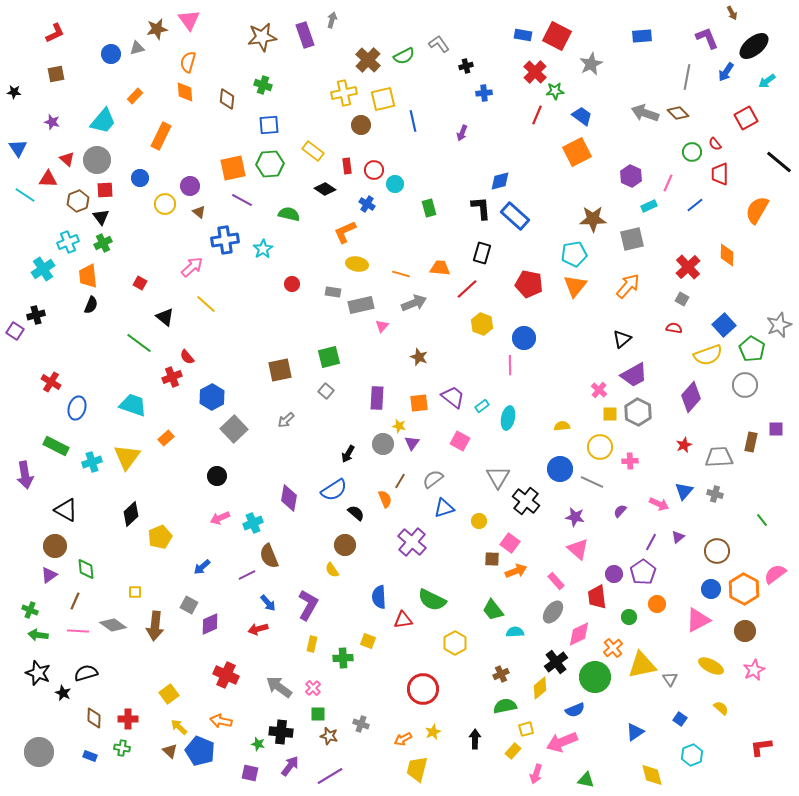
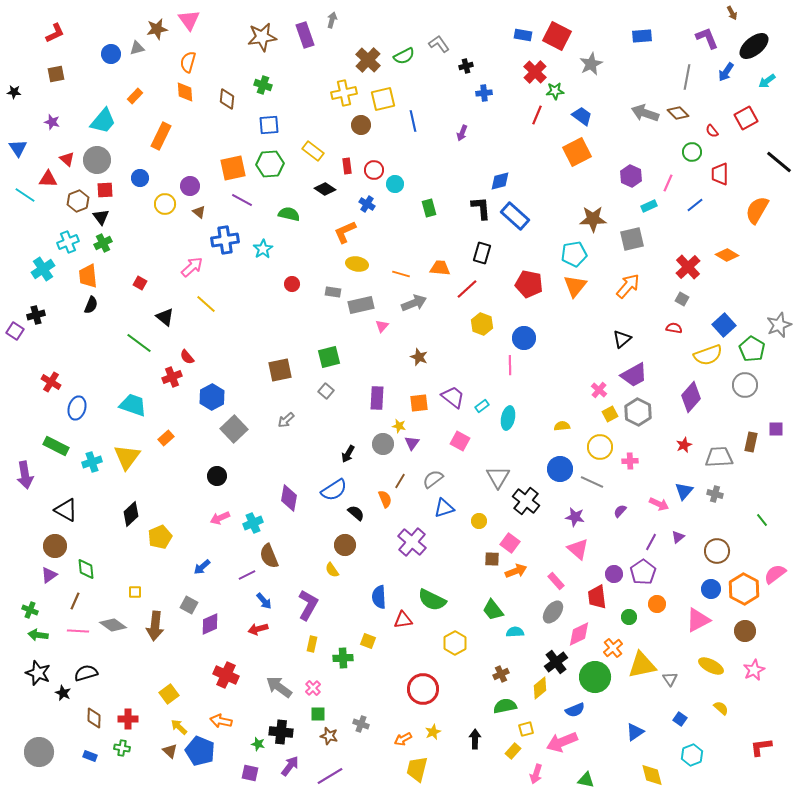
red semicircle at (715, 144): moved 3 px left, 13 px up
orange diamond at (727, 255): rotated 60 degrees counterclockwise
yellow square at (610, 414): rotated 28 degrees counterclockwise
blue arrow at (268, 603): moved 4 px left, 2 px up
